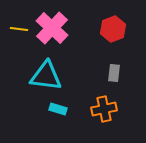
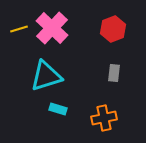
yellow line: rotated 24 degrees counterclockwise
cyan triangle: rotated 24 degrees counterclockwise
orange cross: moved 9 px down
